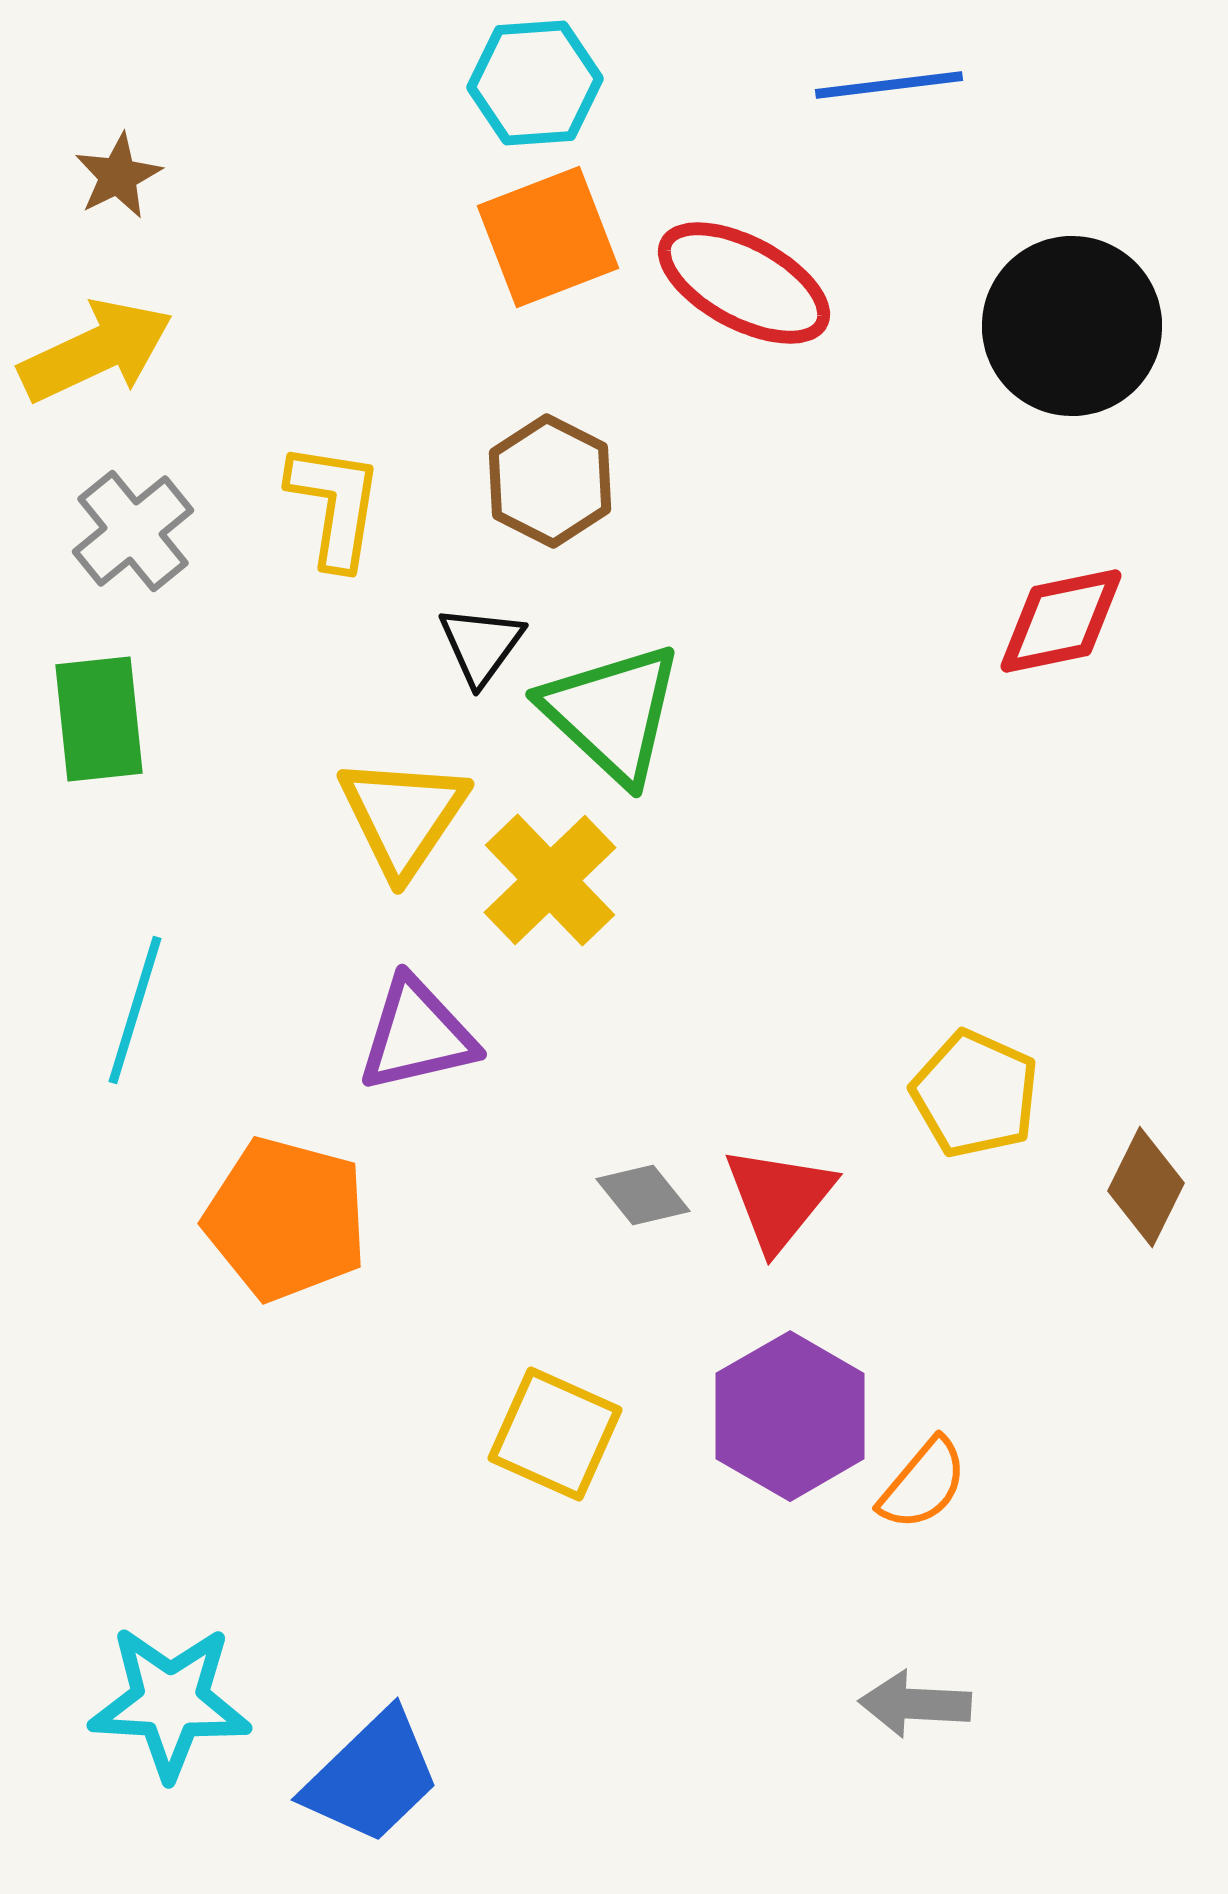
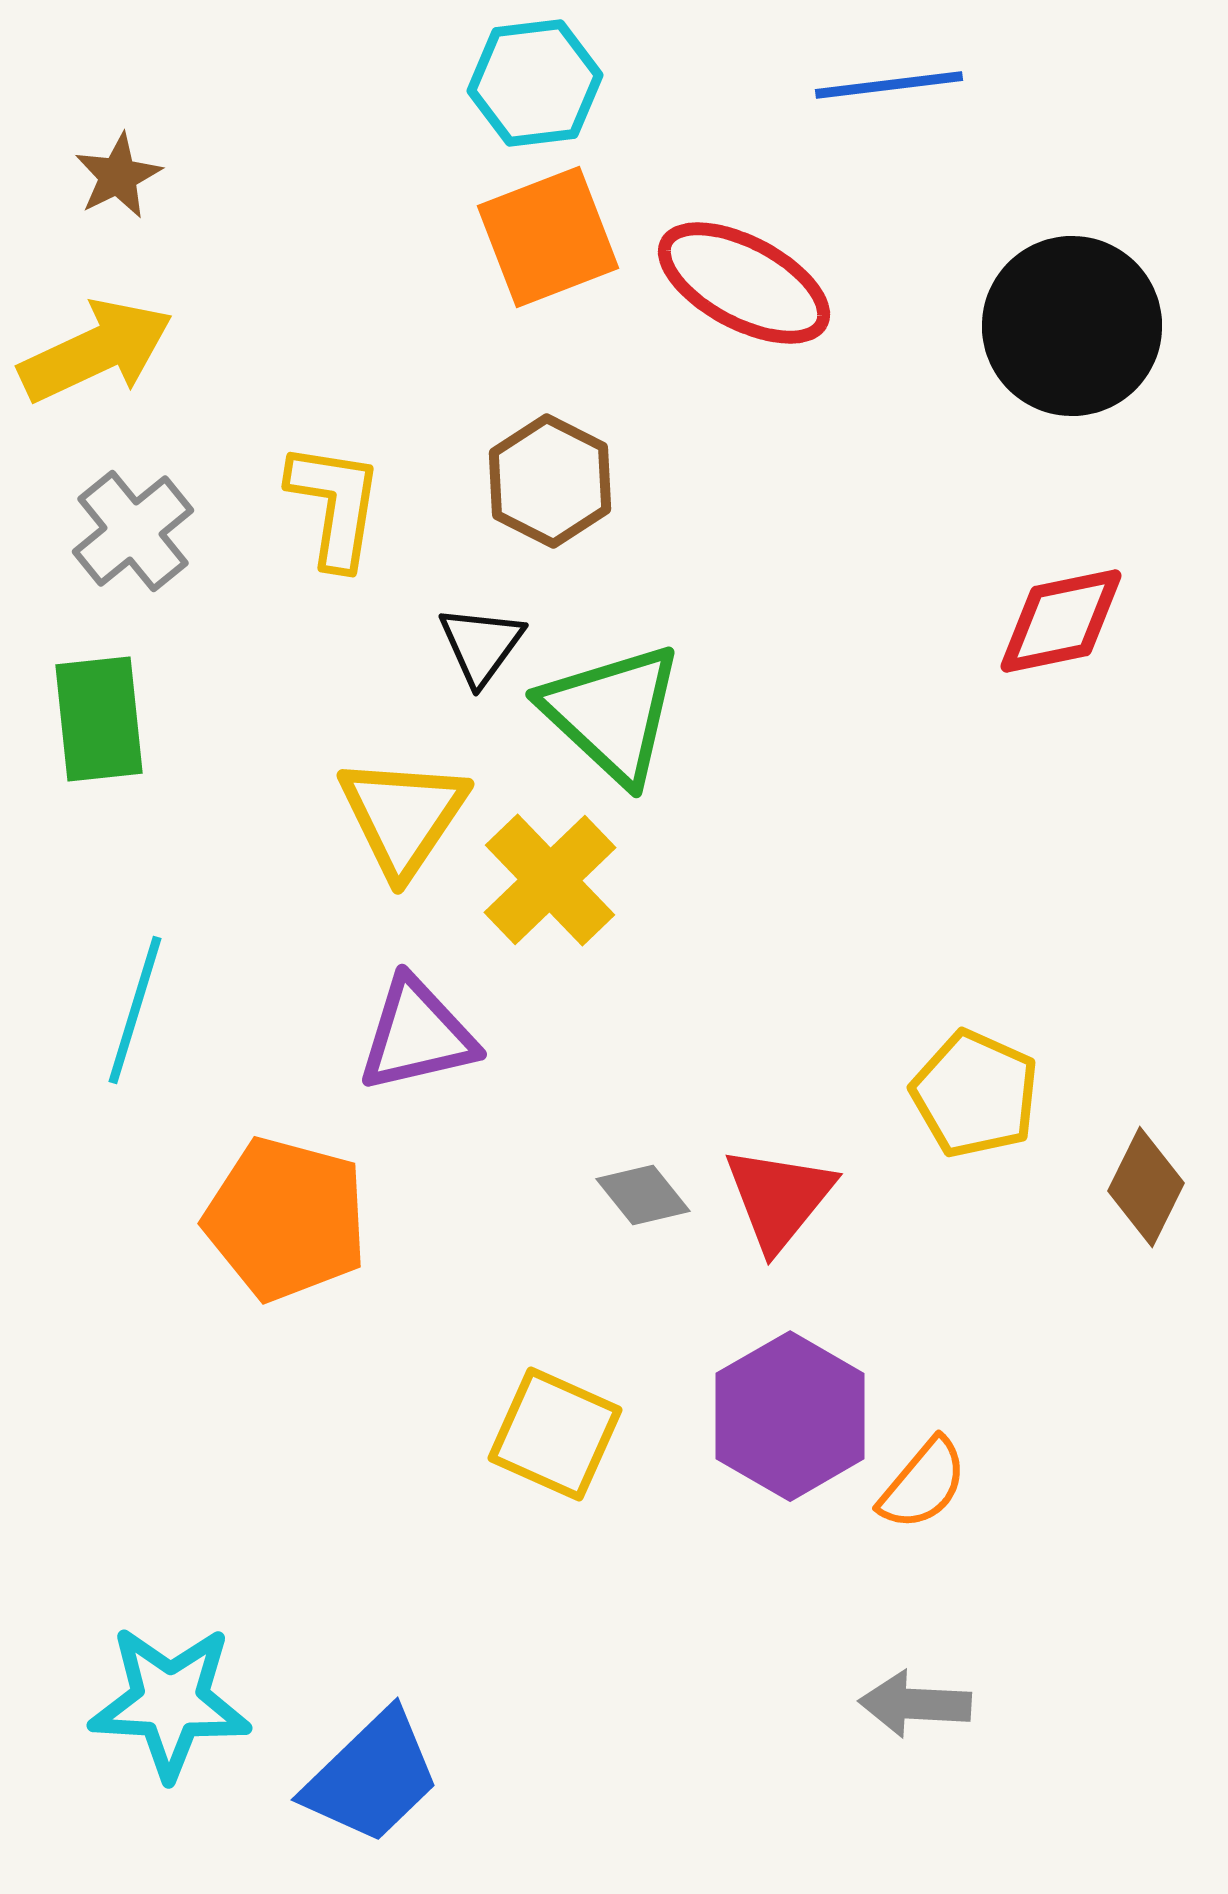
cyan hexagon: rotated 3 degrees counterclockwise
